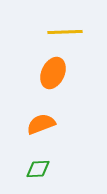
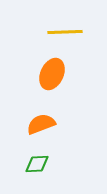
orange ellipse: moved 1 px left, 1 px down
green diamond: moved 1 px left, 5 px up
